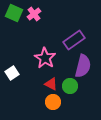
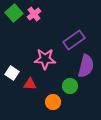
green square: rotated 24 degrees clockwise
pink star: moved 1 px down; rotated 30 degrees counterclockwise
purple semicircle: moved 3 px right
white square: rotated 24 degrees counterclockwise
red triangle: moved 21 px left; rotated 24 degrees counterclockwise
